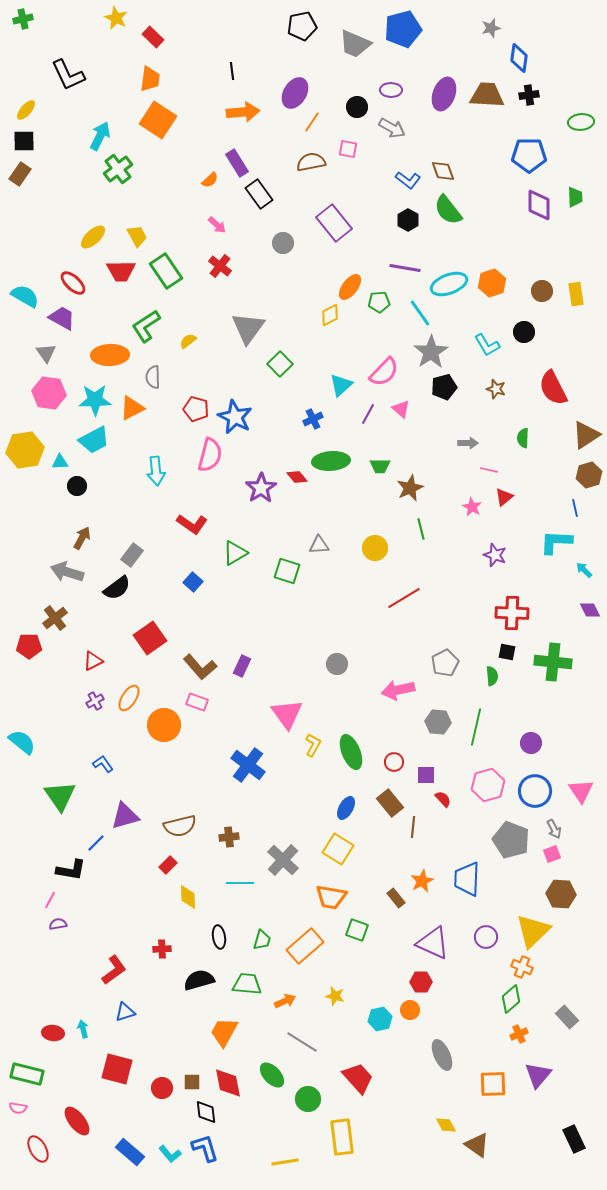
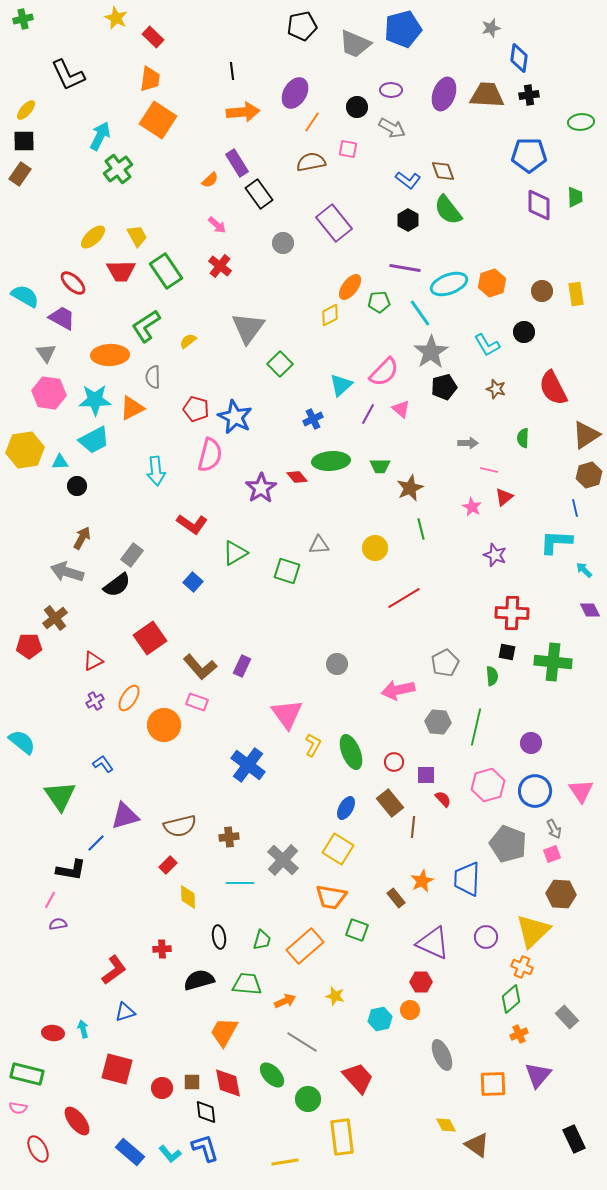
black semicircle at (117, 588): moved 3 px up
gray pentagon at (511, 840): moved 3 px left, 4 px down
